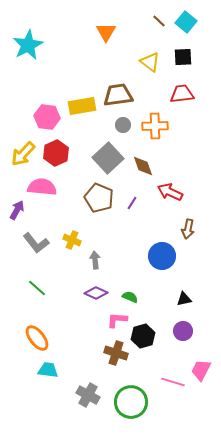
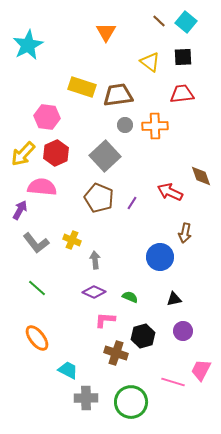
yellow rectangle: moved 19 px up; rotated 28 degrees clockwise
gray circle: moved 2 px right
gray square: moved 3 px left, 2 px up
brown diamond: moved 58 px right, 10 px down
purple arrow: moved 3 px right
brown arrow: moved 3 px left, 4 px down
blue circle: moved 2 px left, 1 px down
purple diamond: moved 2 px left, 1 px up
black triangle: moved 10 px left
pink L-shape: moved 12 px left
cyan trapezoid: moved 20 px right; rotated 20 degrees clockwise
gray cross: moved 2 px left, 3 px down; rotated 30 degrees counterclockwise
